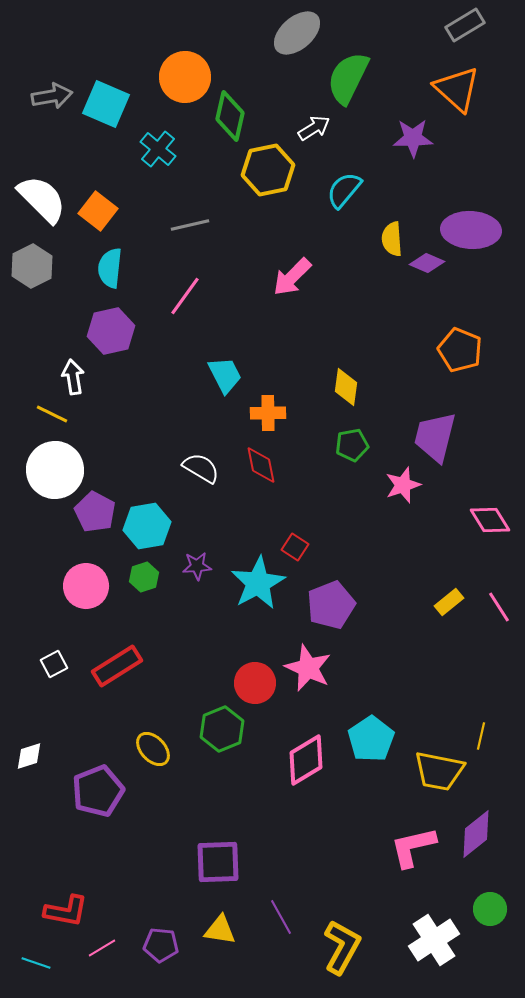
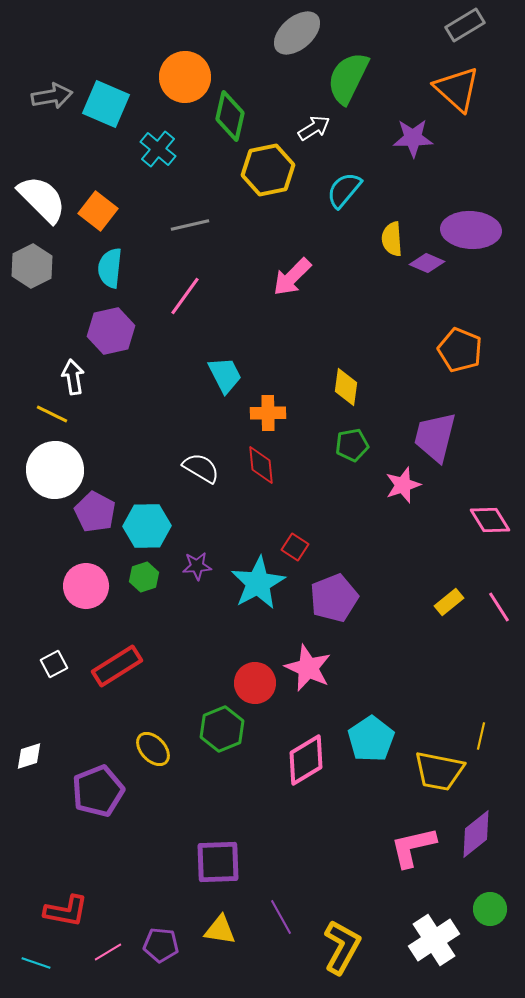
red diamond at (261, 465): rotated 6 degrees clockwise
cyan hexagon at (147, 526): rotated 9 degrees clockwise
purple pentagon at (331, 605): moved 3 px right, 7 px up
pink line at (102, 948): moved 6 px right, 4 px down
